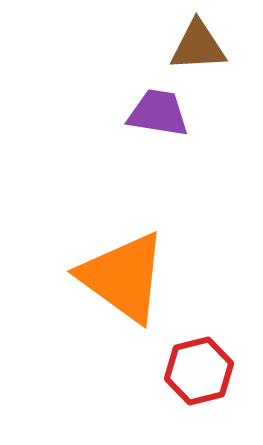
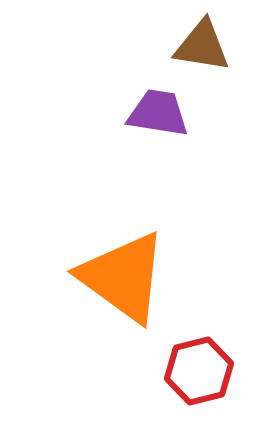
brown triangle: moved 4 px right; rotated 12 degrees clockwise
